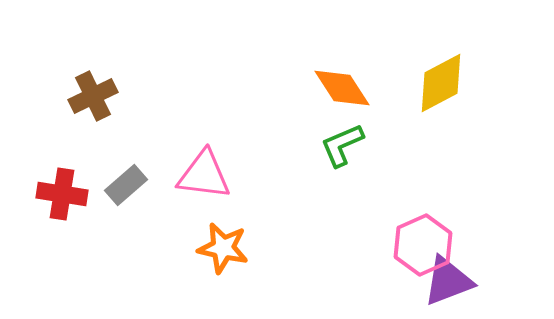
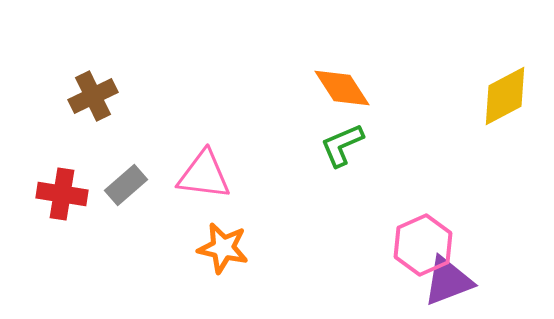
yellow diamond: moved 64 px right, 13 px down
